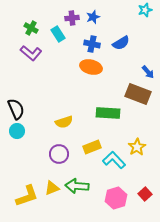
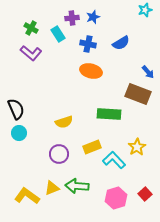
blue cross: moved 4 px left
orange ellipse: moved 4 px down
green rectangle: moved 1 px right, 1 px down
cyan circle: moved 2 px right, 2 px down
yellow L-shape: rotated 125 degrees counterclockwise
